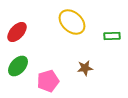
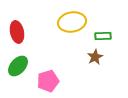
yellow ellipse: rotated 52 degrees counterclockwise
red ellipse: rotated 55 degrees counterclockwise
green rectangle: moved 9 px left
brown star: moved 10 px right, 11 px up; rotated 21 degrees counterclockwise
